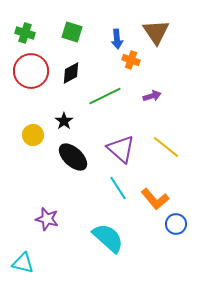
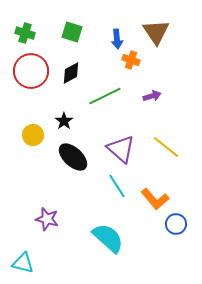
cyan line: moved 1 px left, 2 px up
